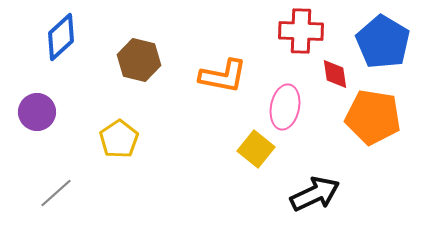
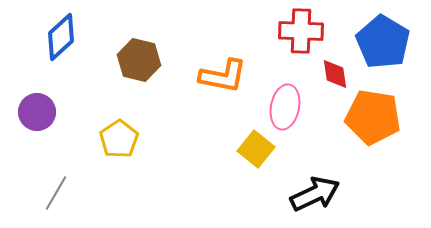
gray line: rotated 18 degrees counterclockwise
